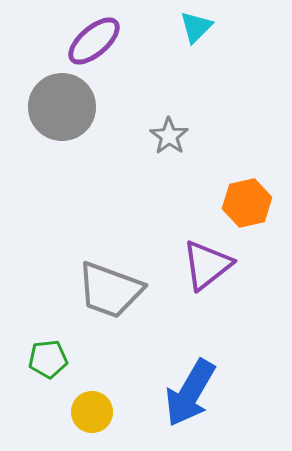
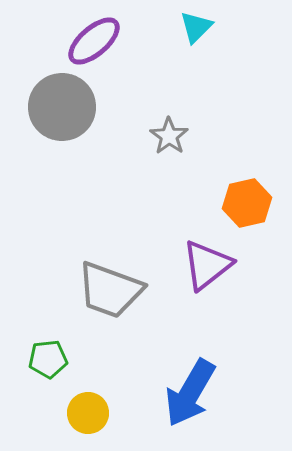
yellow circle: moved 4 px left, 1 px down
